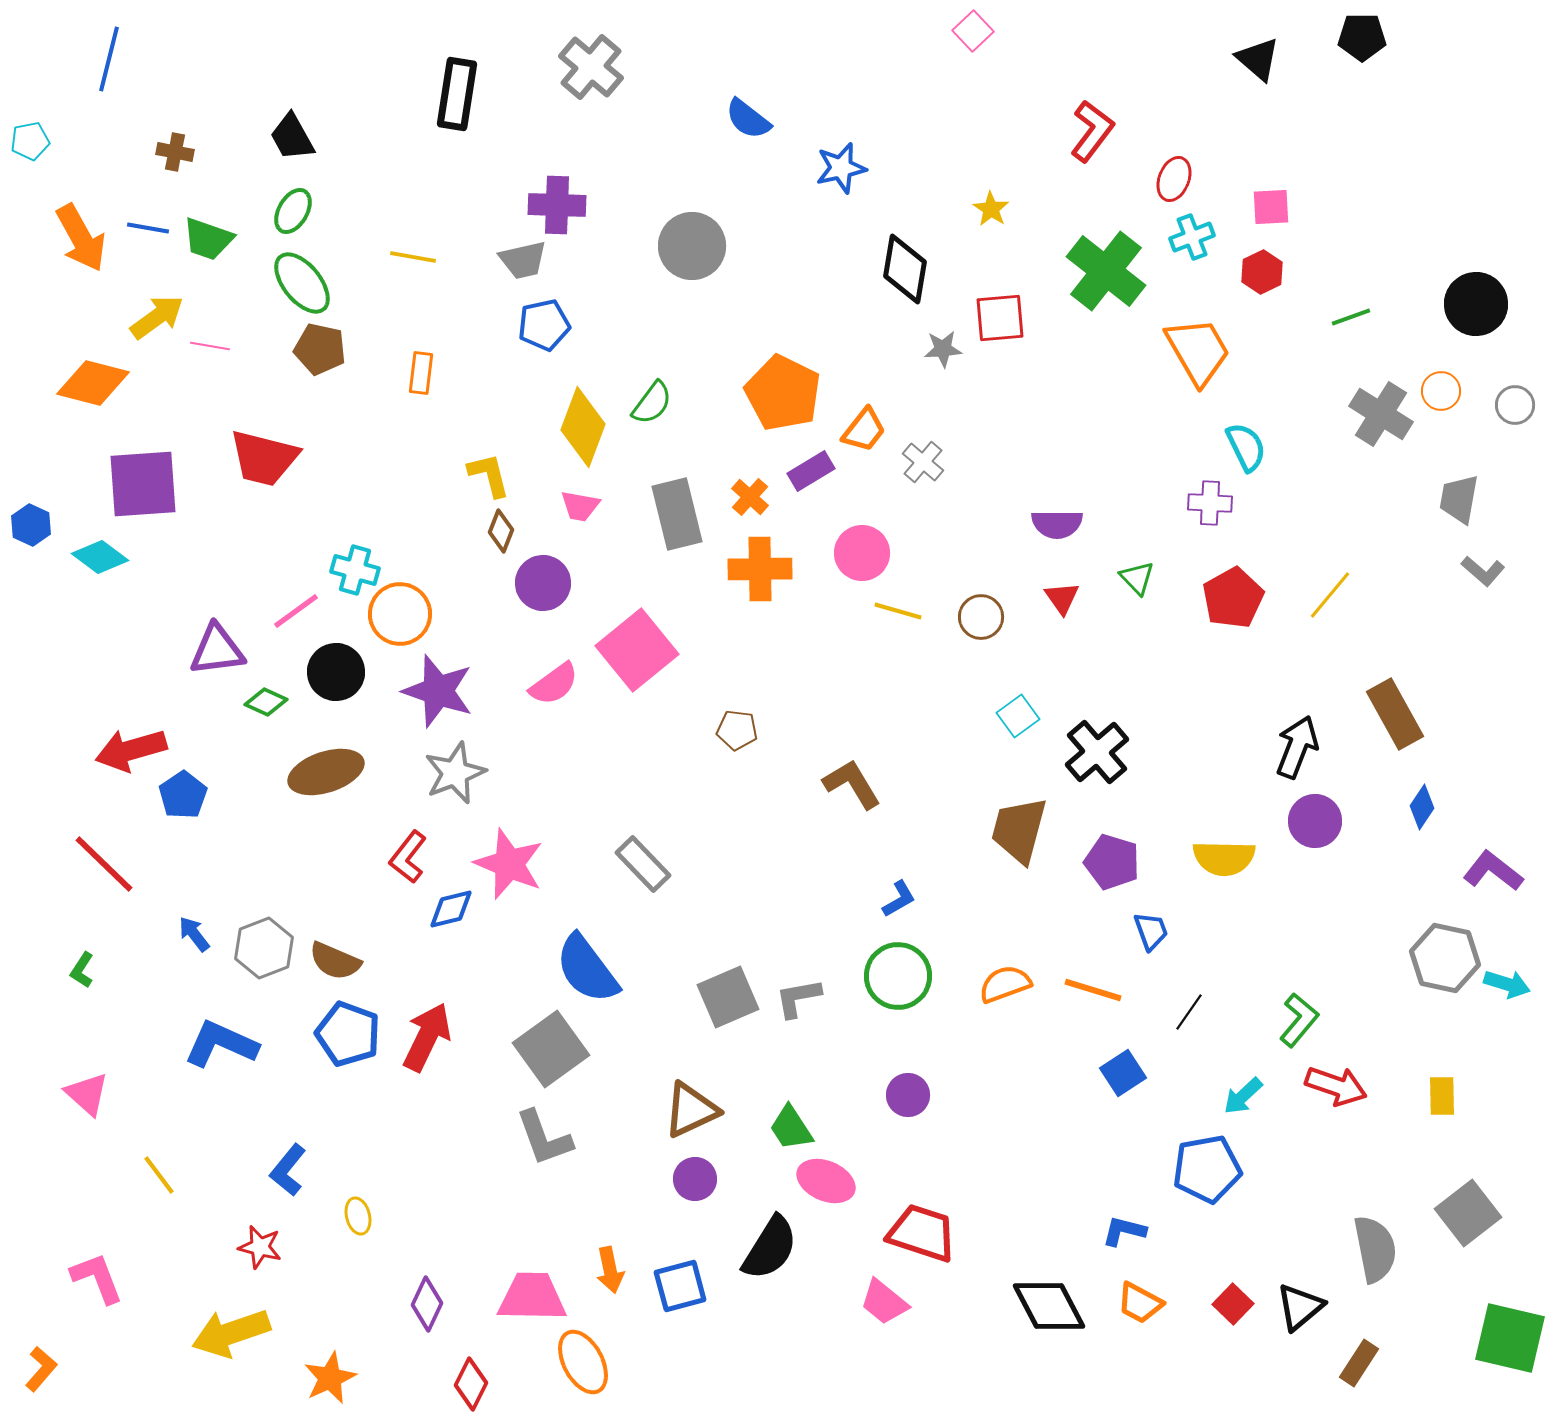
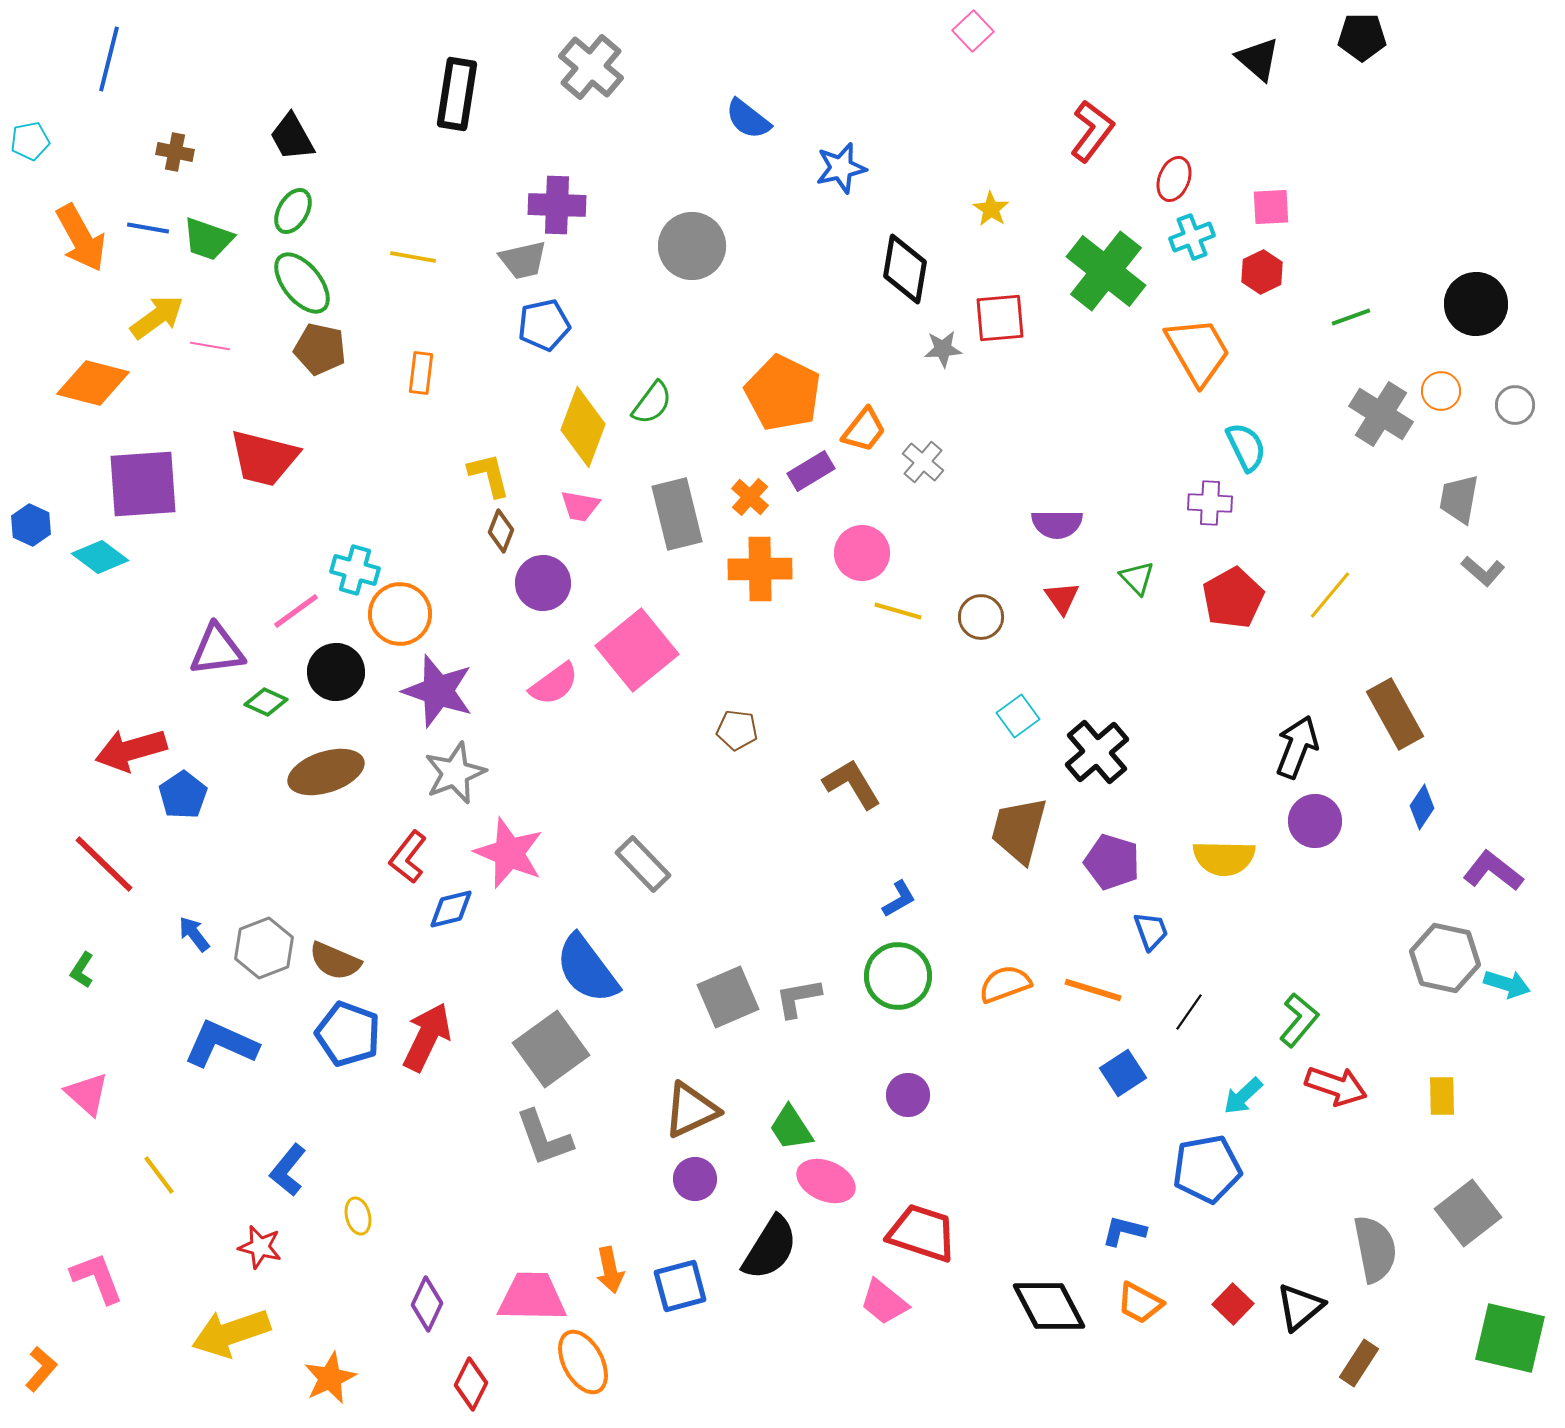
pink star at (509, 864): moved 11 px up
